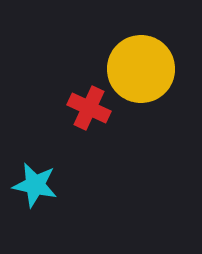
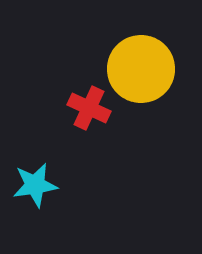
cyan star: rotated 21 degrees counterclockwise
